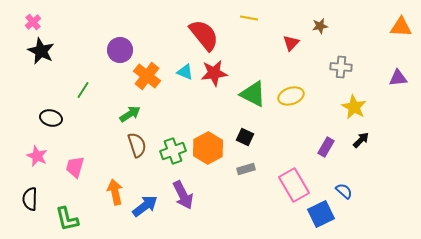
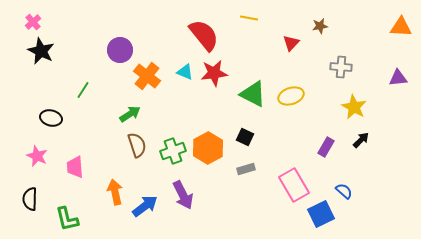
pink trapezoid: rotated 20 degrees counterclockwise
